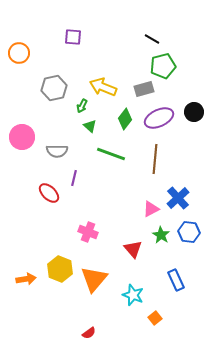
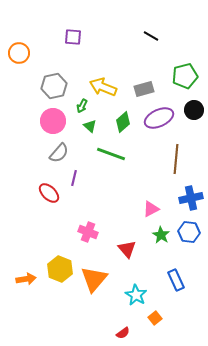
black line: moved 1 px left, 3 px up
green pentagon: moved 22 px right, 10 px down
gray hexagon: moved 2 px up
black circle: moved 2 px up
green diamond: moved 2 px left, 3 px down; rotated 10 degrees clockwise
pink circle: moved 31 px right, 16 px up
gray semicircle: moved 2 px right, 2 px down; rotated 50 degrees counterclockwise
brown line: moved 21 px right
blue cross: moved 13 px right; rotated 30 degrees clockwise
red triangle: moved 6 px left
cyan star: moved 3 px right; rotated 10 degrees clockwise
red semicircle: moved 34 px right
